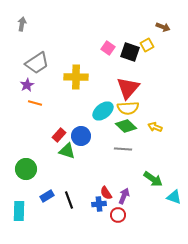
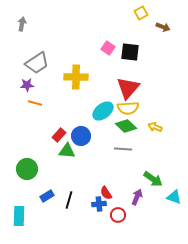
yellow square: moved 6 px left, 32 px up
black square: rotated 12 degrees counterclockwise
purple star: rotated 24 degrees clockwise
green triangle: rotated 12 degrees counterclockwise
green circle: moved 1 px right
purple arrow: moved 13 px right, 1 px down
black line: rotated 36 degrees clockwise
cyan rectangle: moved 5 px down
